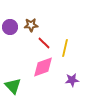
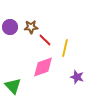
brown star: moved 2 px down
red line: moved 1 px right, 3 px up
purple star: moved 5 px right, 3 px up; rotated 24 degrees clockwise
